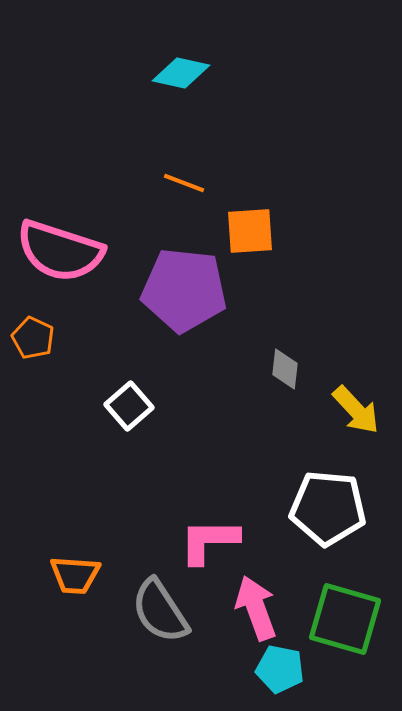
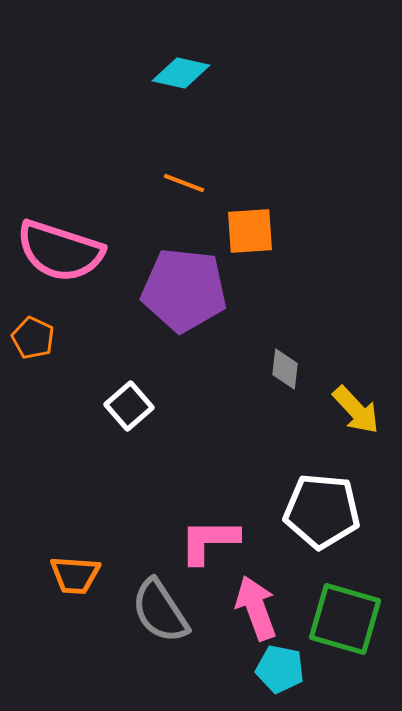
white pentagon: moved 6 px left, 3 px down
